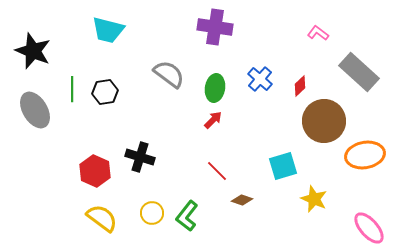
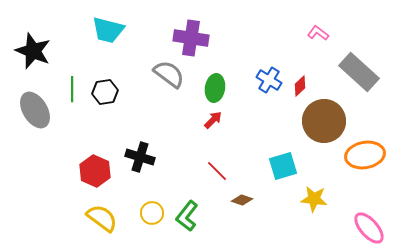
purple cross: moved 24 px left, 11 px down
blue cross: moved 9 px right, 1 px down; rotated 10 degrees counterclockwise
yellow star: rotated 16 degrees counterclockwise
